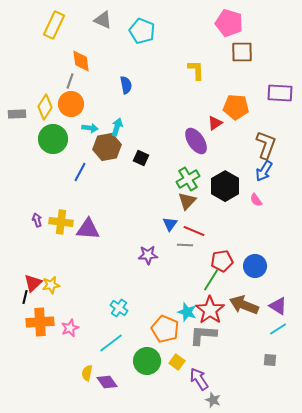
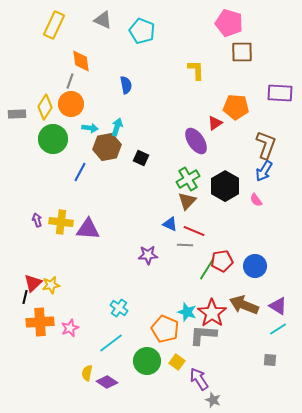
blue triangle at (170, 224): rotated 42 degrees counterclockwise
green line at (211, 280): moved 4 px left, 11 px up
red star at (210, 310): moved 2 px right, 3 px down
purple diamond at (107, 382): rotated 20 degrees counterclockwise
